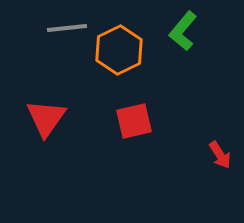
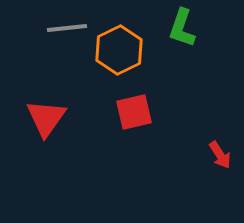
green L-shape: moved 1 px left, 3 px up; rotated 21 degrees counterclockwise
red square: moved 9 px up
